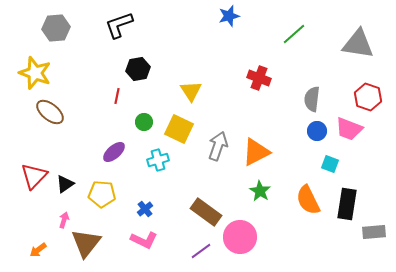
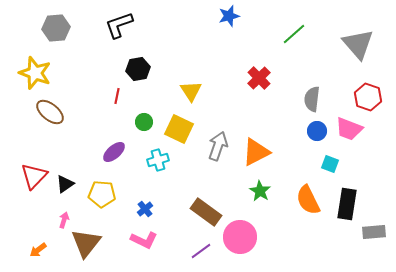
gray triangle: rotated 40 degrees clockwise
red cross: rotated 25 degrees clockwise
